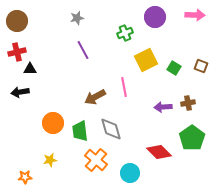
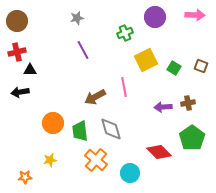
black triangle: moved 1 px down
